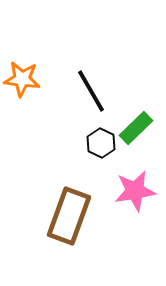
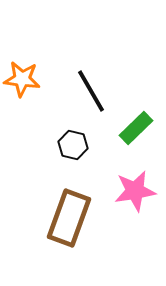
black hexagon: moved 28 px left, 2 px down; rotated 12 degrees counterclockwise
brown rectangle: moved 2 px down
